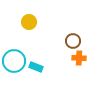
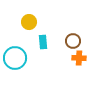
cyan circle: moved 1 px right, 3 px up
cyan rectangle: moved 7 px right, 25 px up; rotated 64 degrees clockwise
